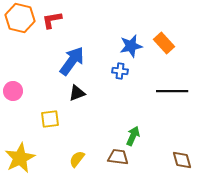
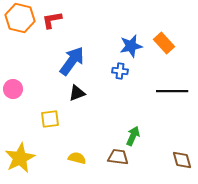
pink circle: moved 2 px up
yellow semicircle: moved 1 px up; rotated 66 degrees clockwise
